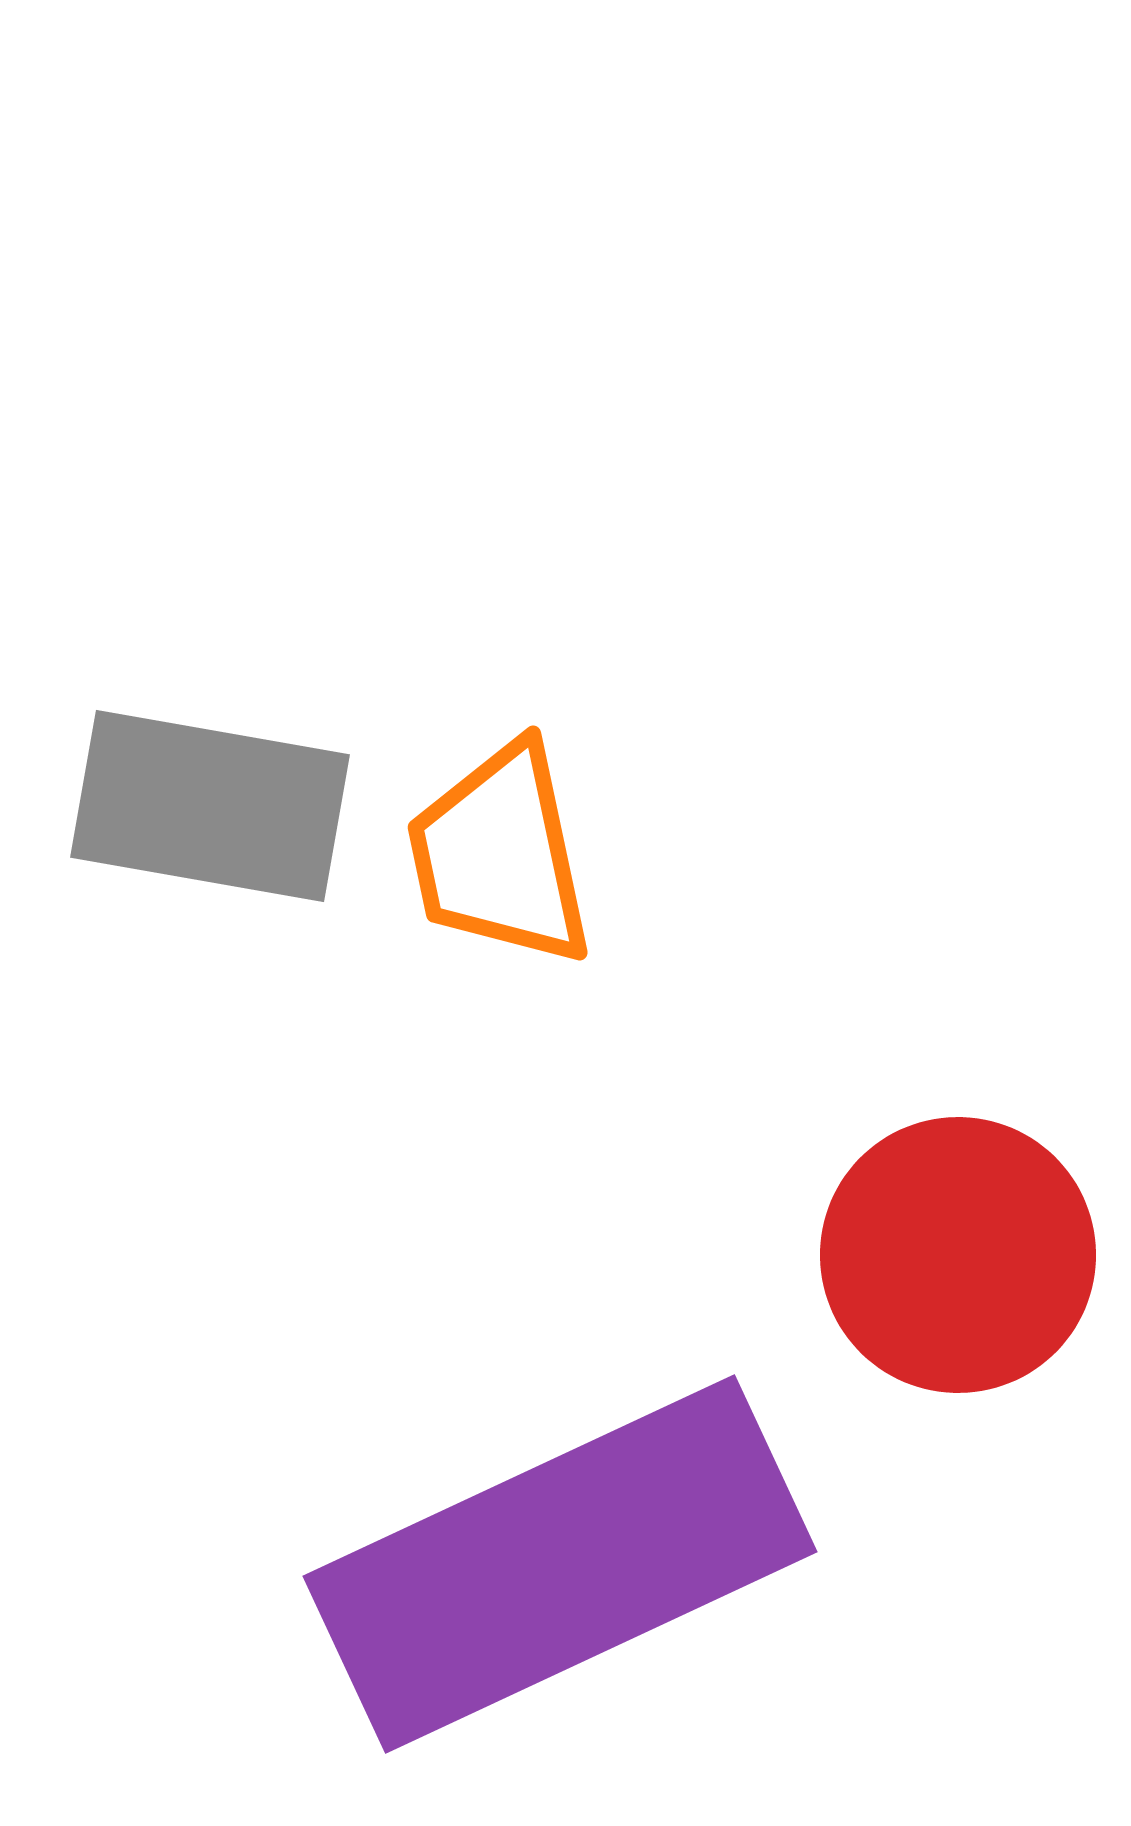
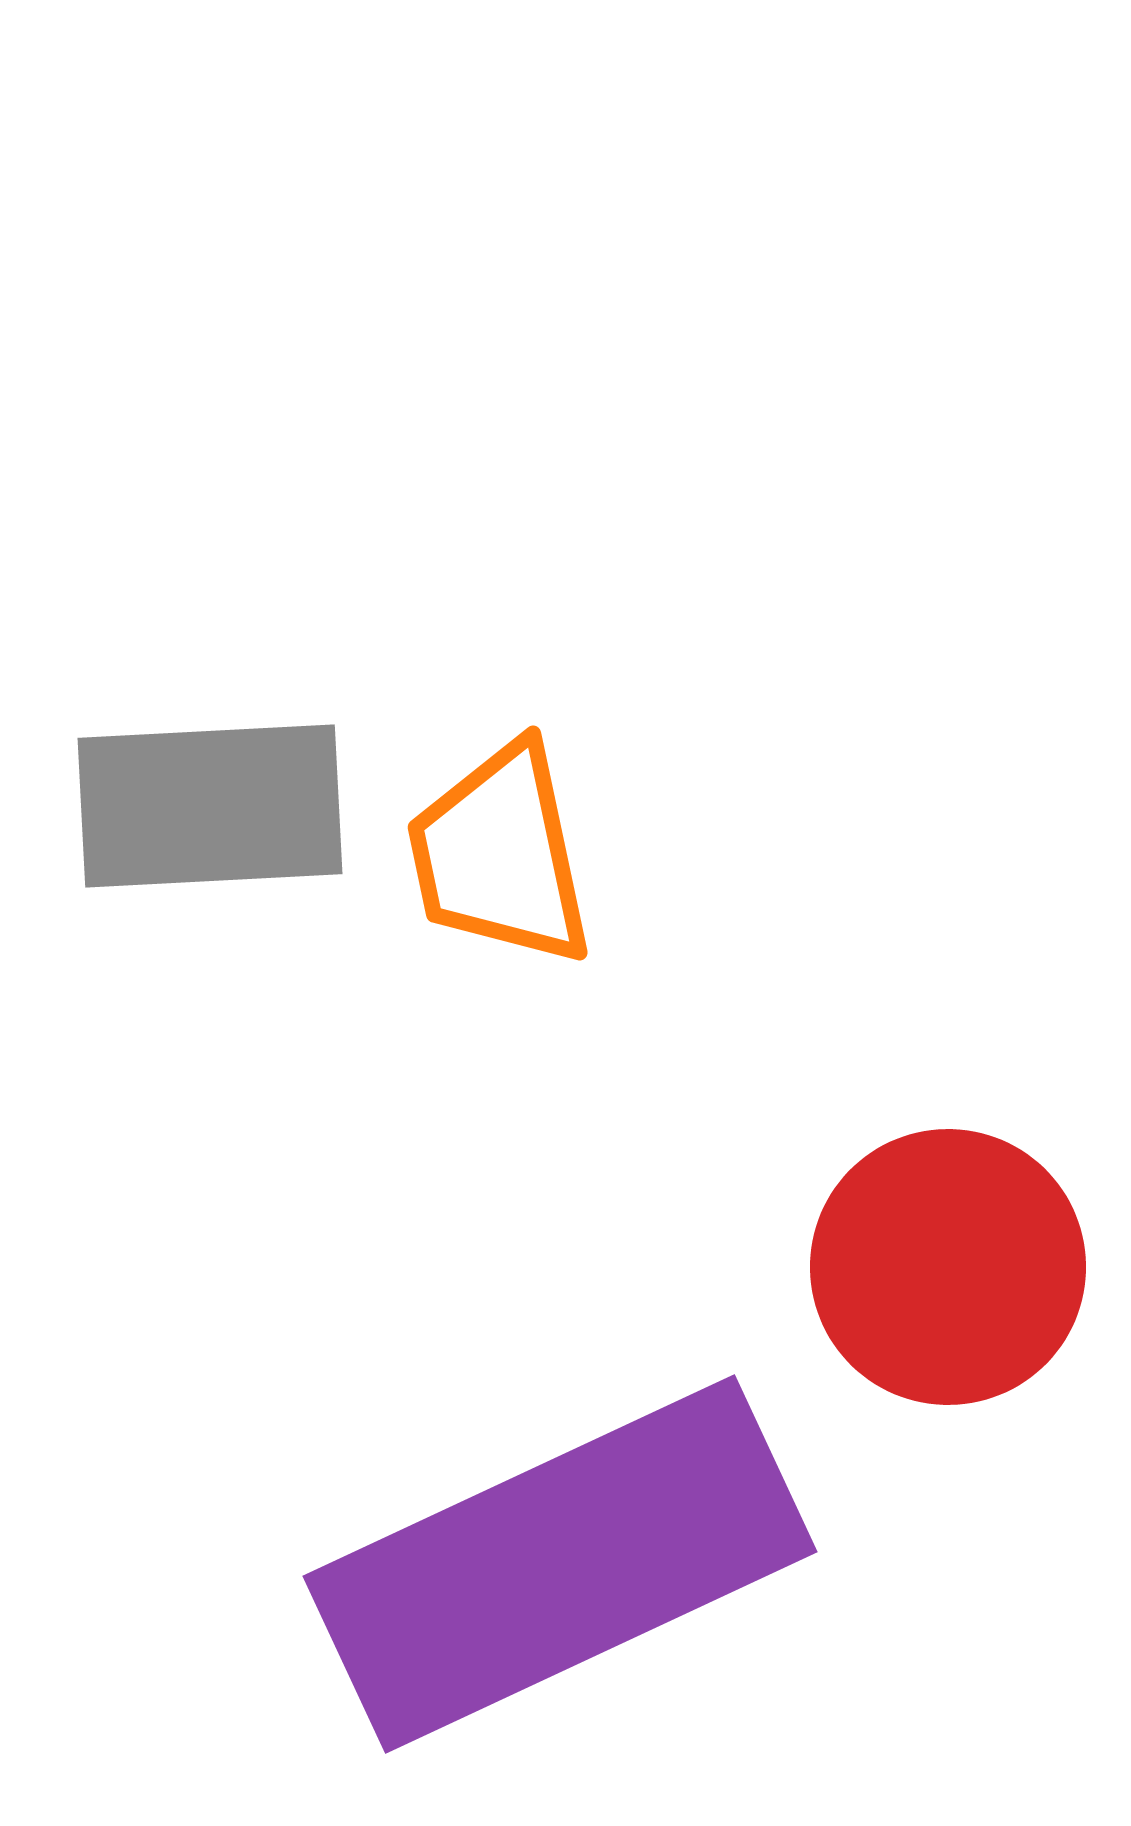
gray rectangle: rotated 13 degrees counterclockwise
red circle: moved 10 px left, 12 px down
